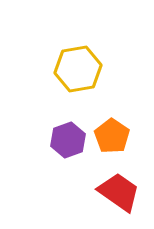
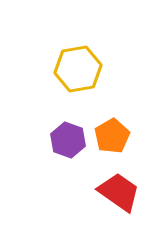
orange pentagon: rotated 8 degrees clockwise
purple hexagon: rotated 20 degrees counterclockwise
